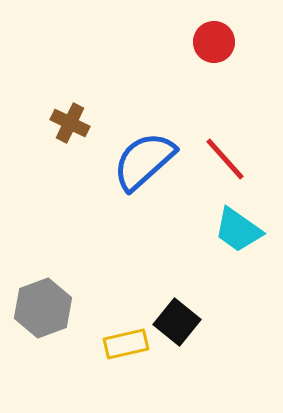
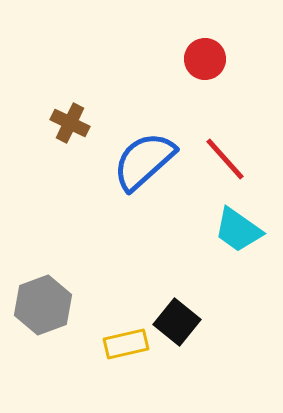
red circle: moved 9 px left, 17 px down
gray hexagon: moved 3 px up
